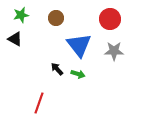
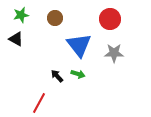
brown circle: moved 1 px left
black triangle: moved 1 px right
gray star: moved 2 px down
black arrow: moved 7 px down
red line: rotated 10 degrees clockwise
